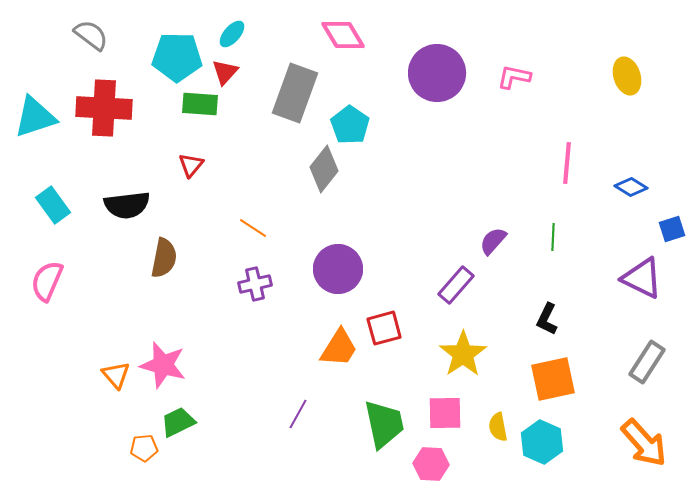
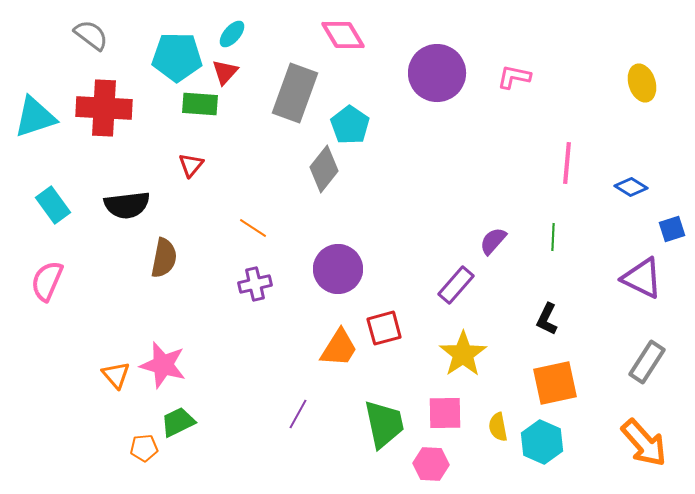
yellow ellipse at (627, 76): moved 15 px right, 7 px down
orange square at (553, 379): moved 2 px right, 4 px down
